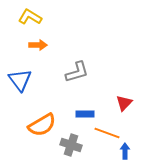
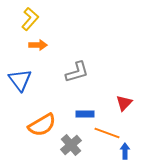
yellow L-shape: moved 2 px down; rotated 100 degrees clockwise
gray cross: rotated 30 degrees clockwise
